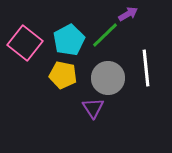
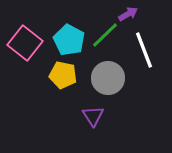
cyan pentagon: rotated 16 degrees counterclockwise
white line: moved 2 px left, 18 px up; rotated 15 degrees counterclockwise
purple triangle: moved 8 px down
